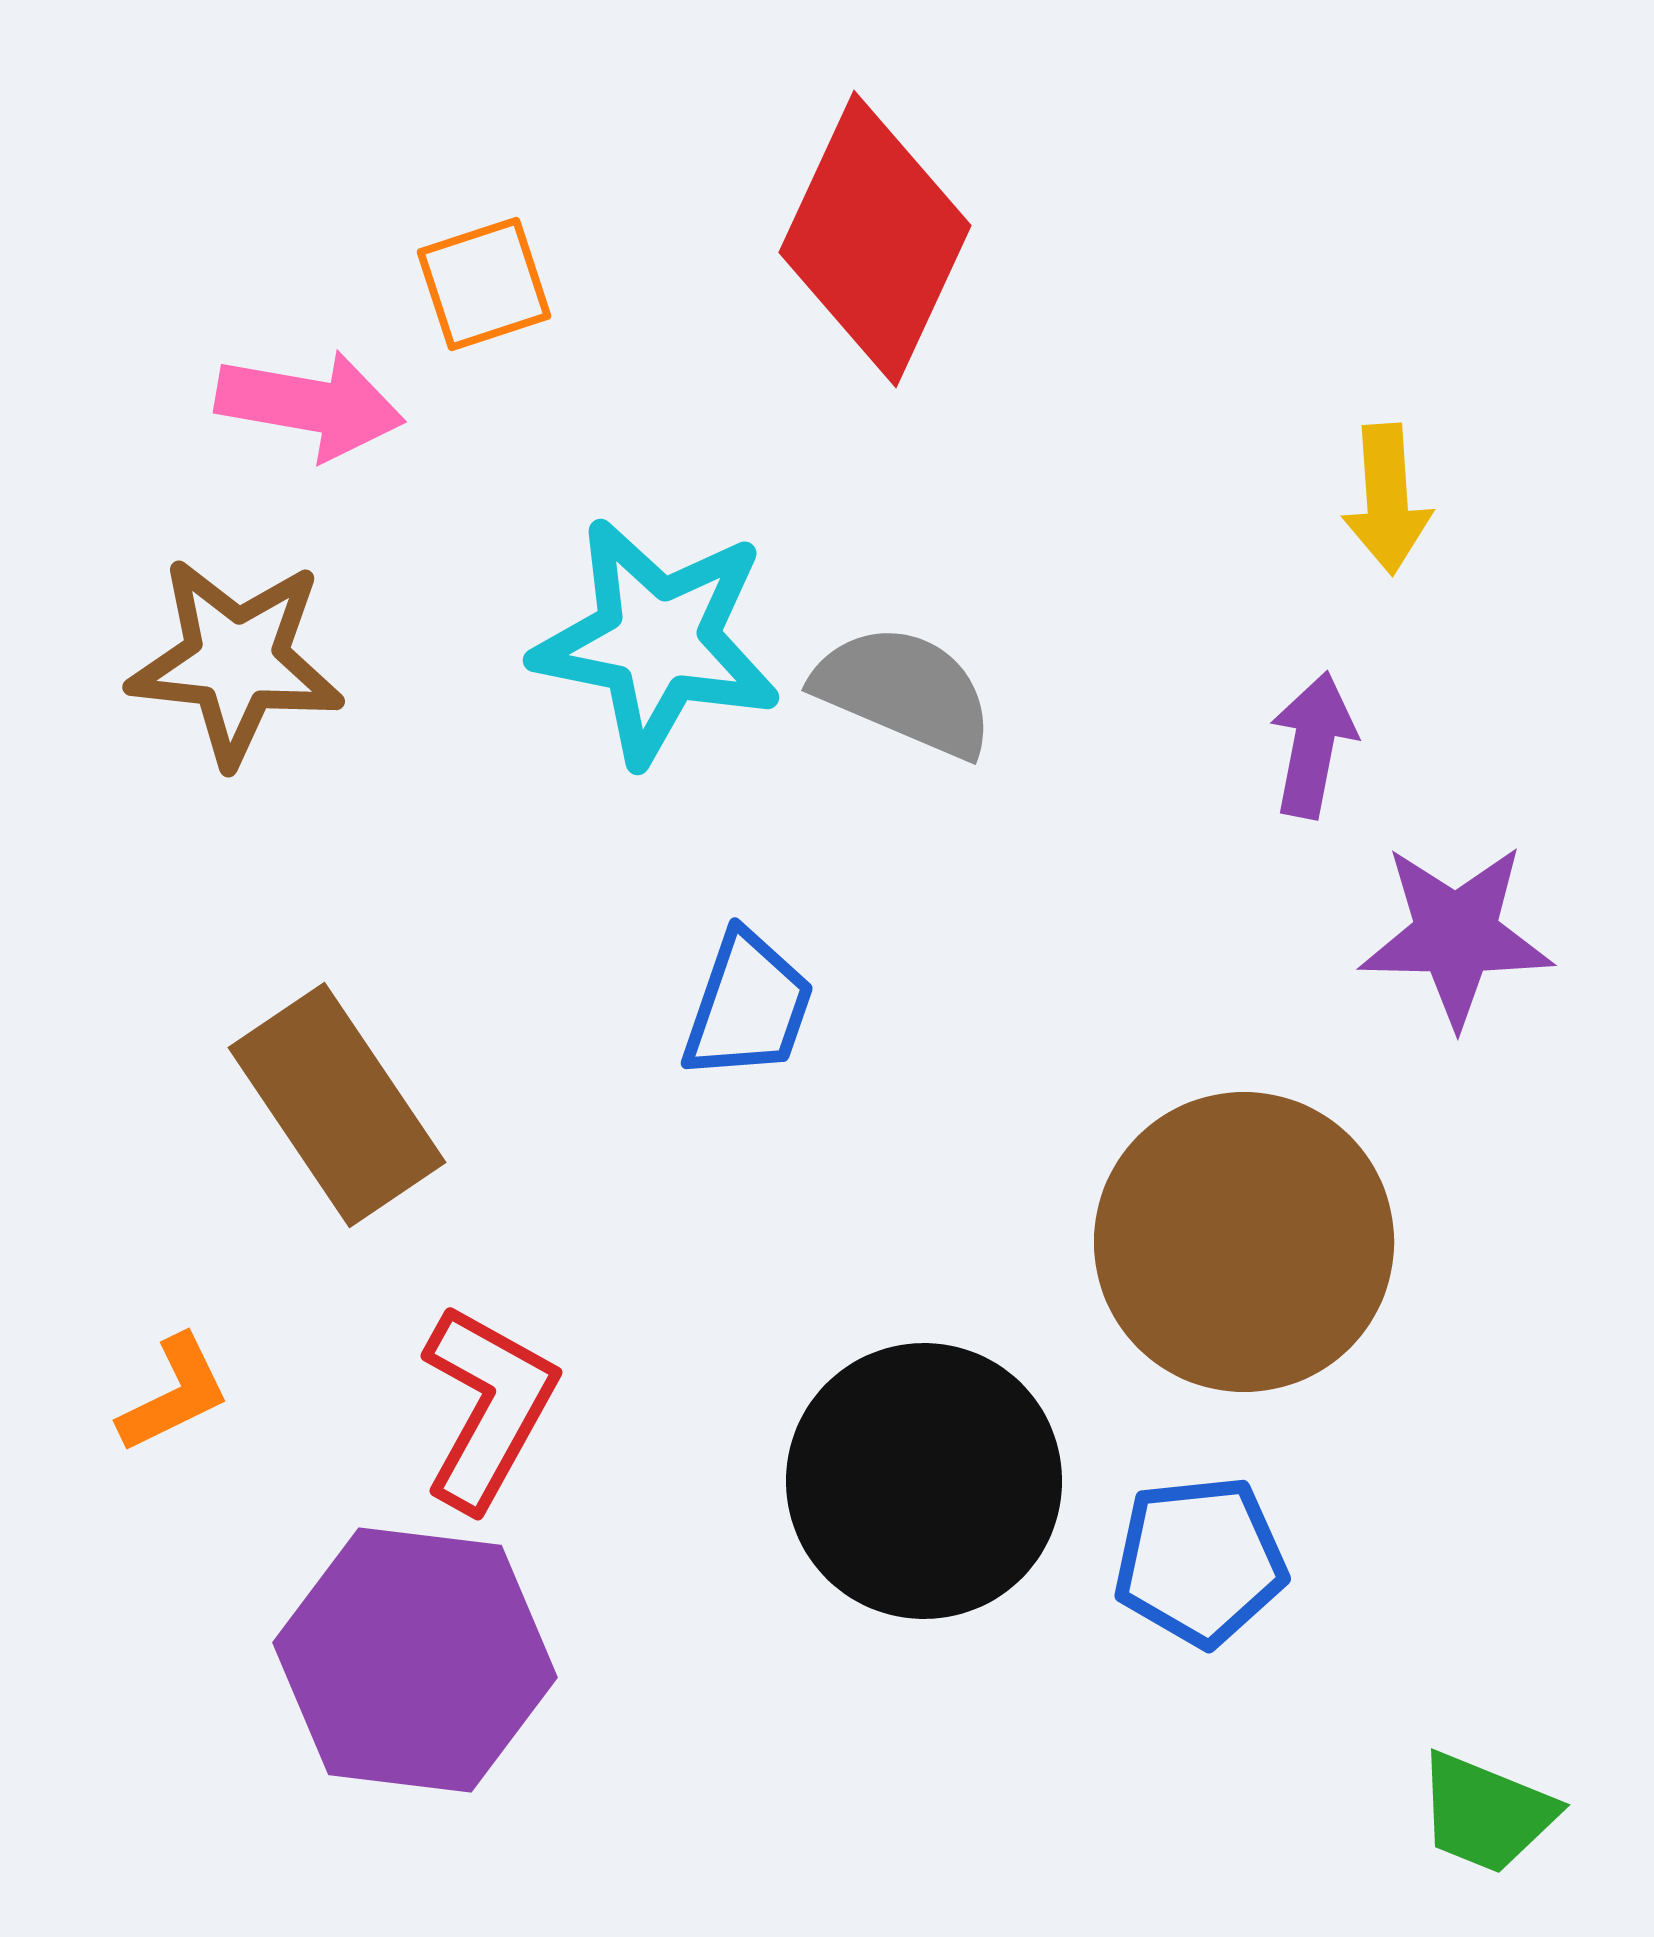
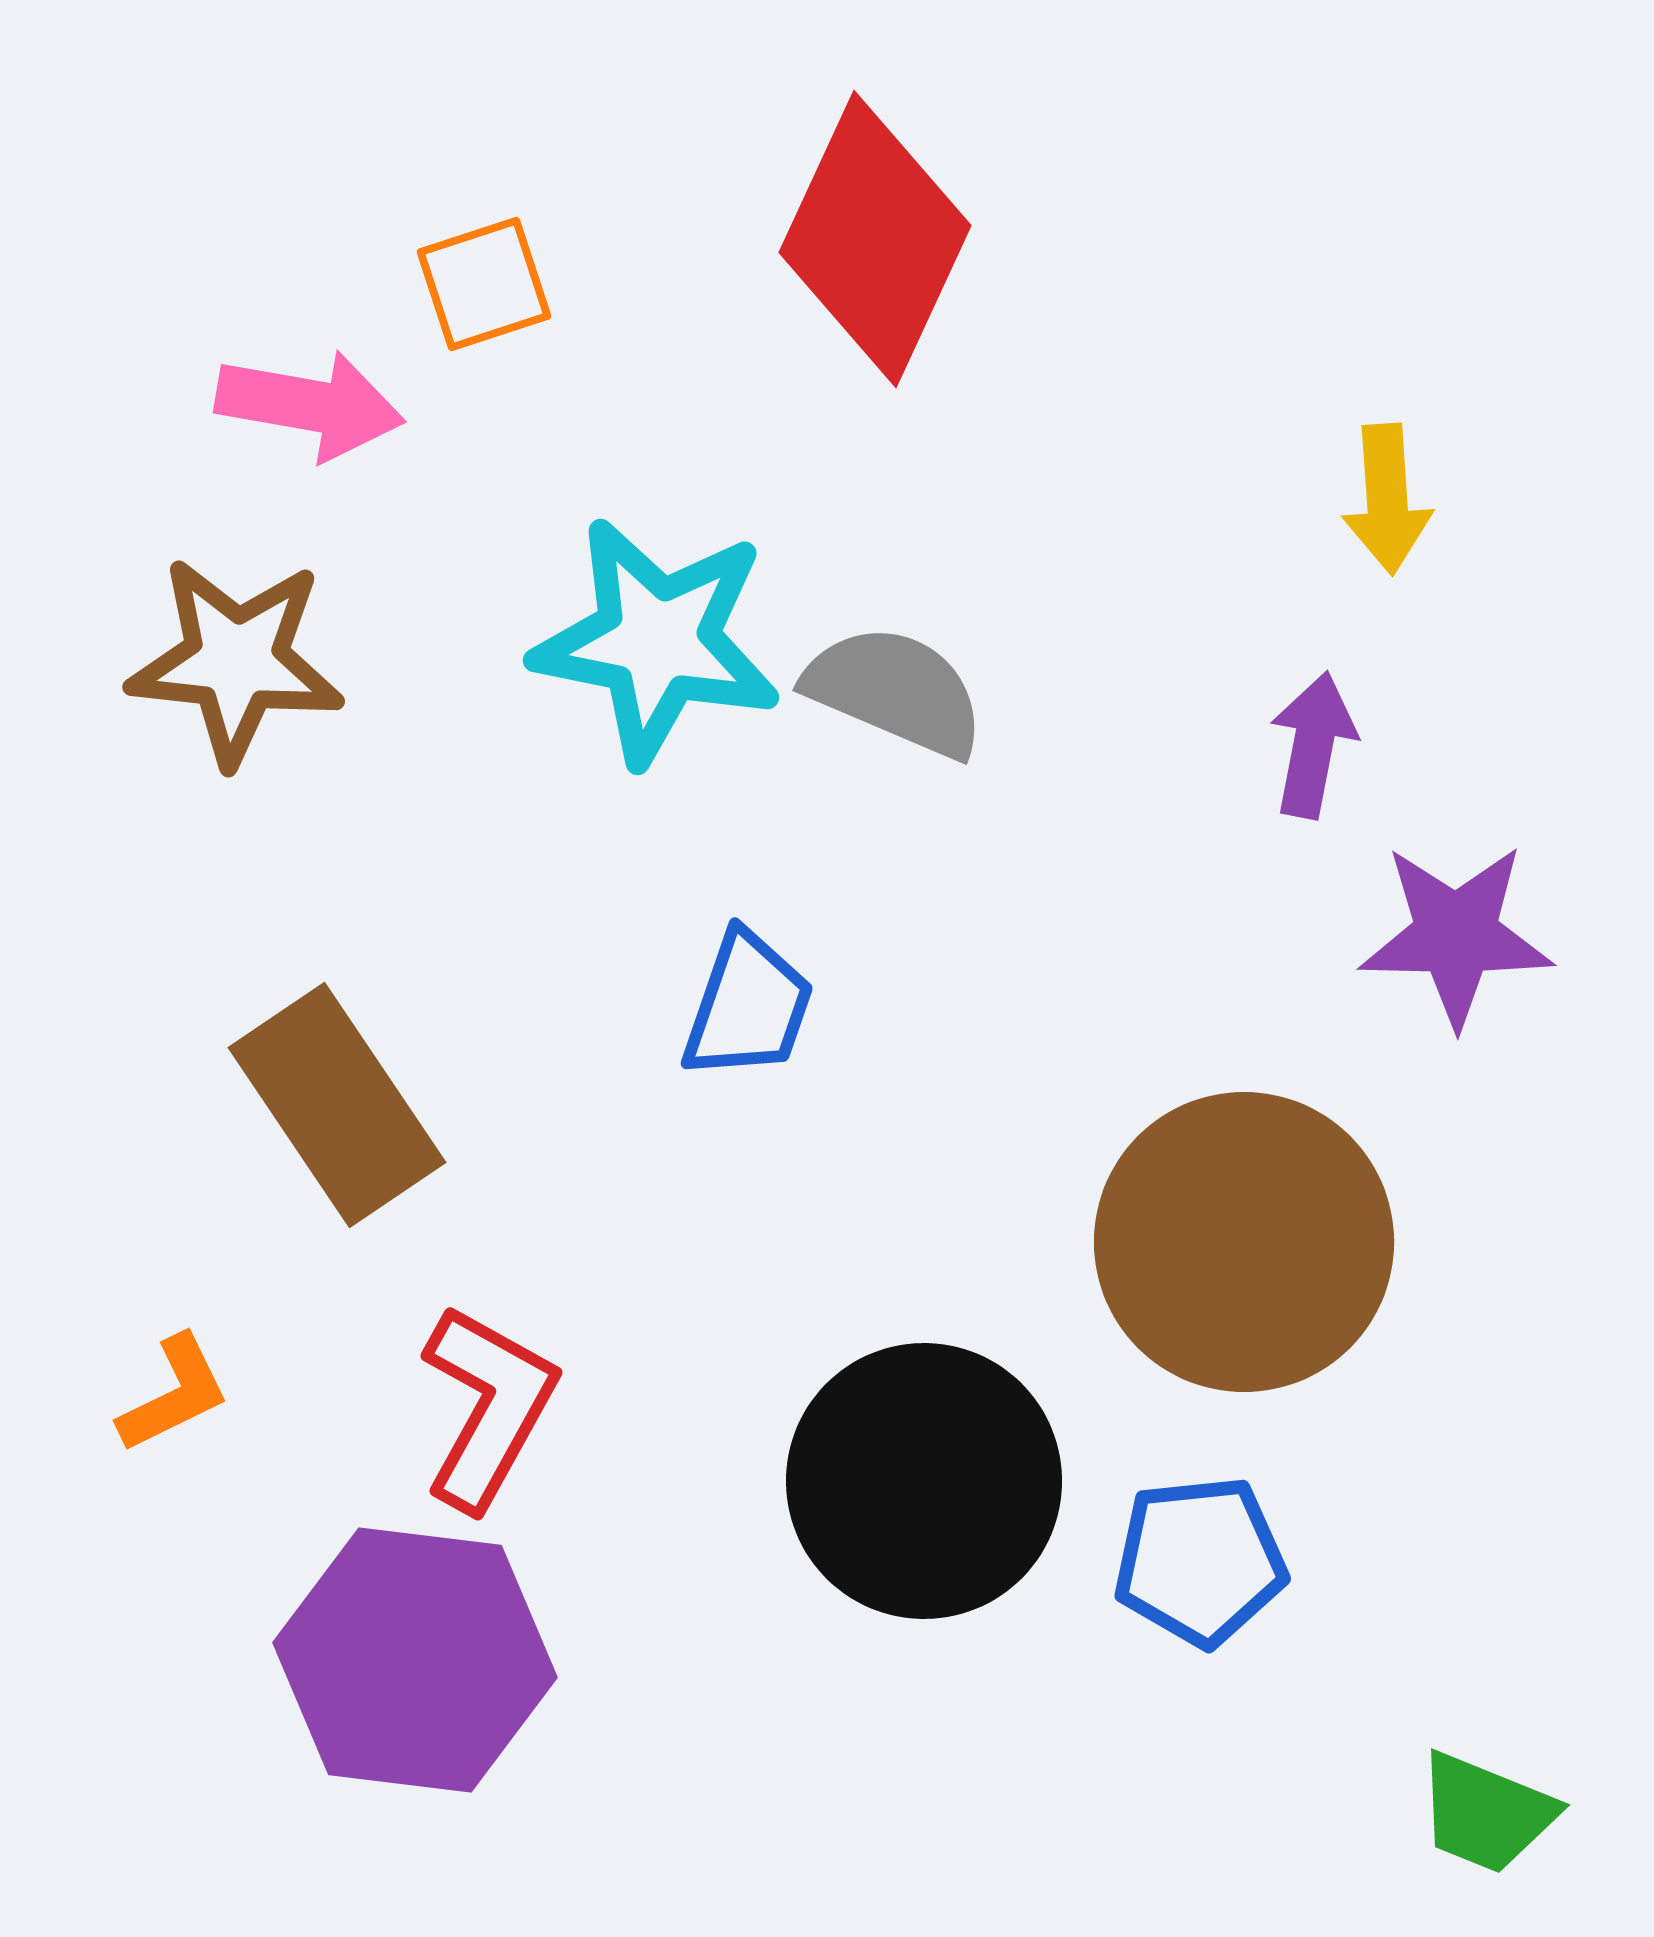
gray semicircle: moved 9 px left
